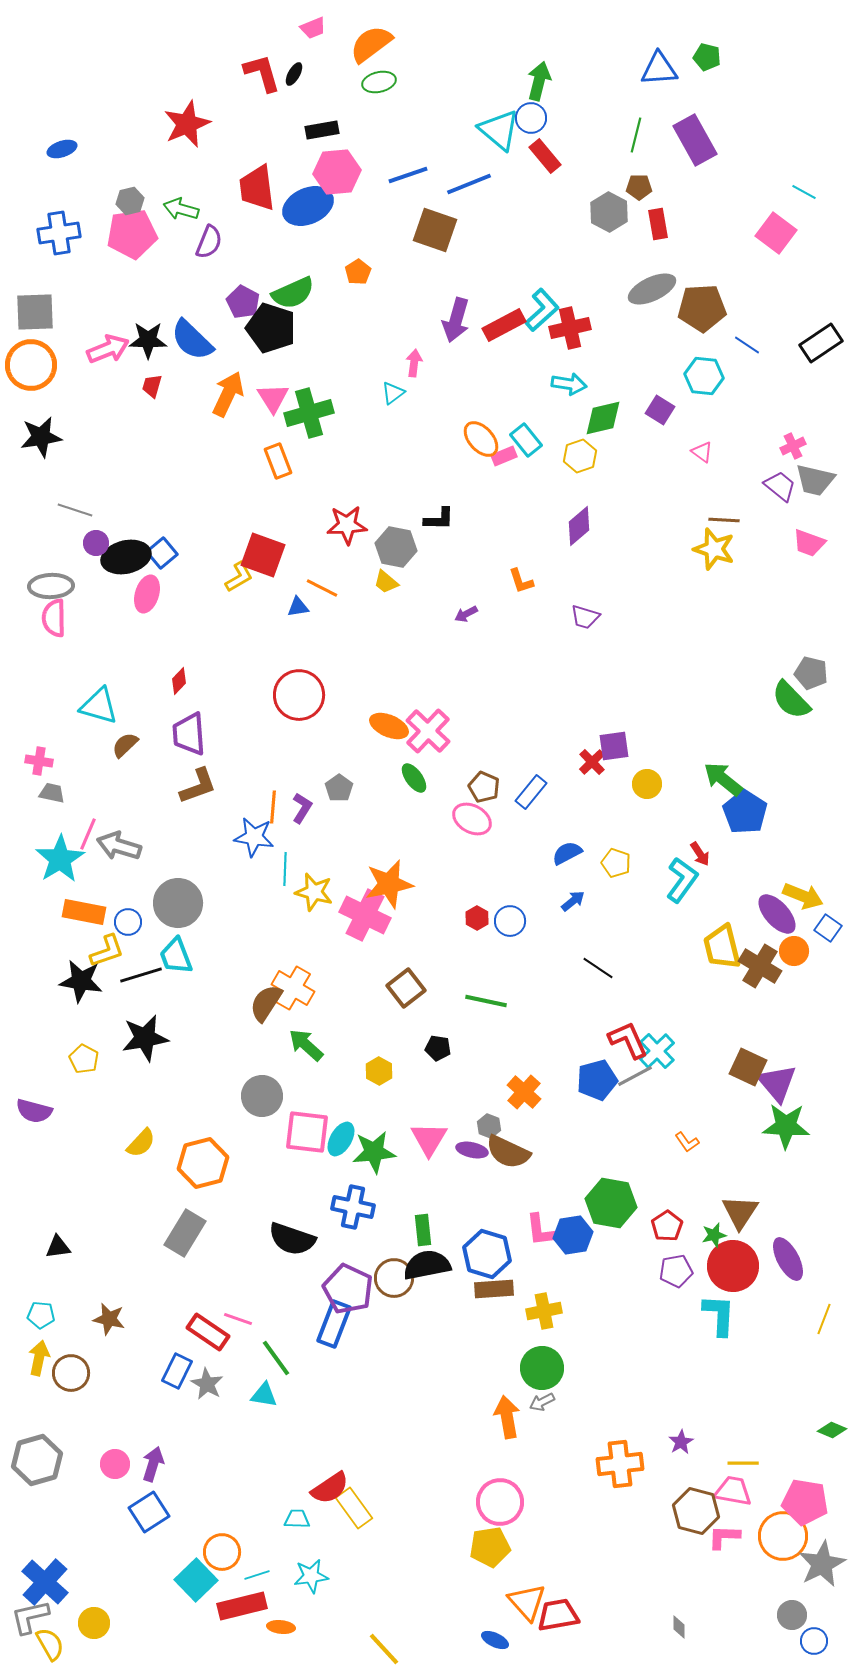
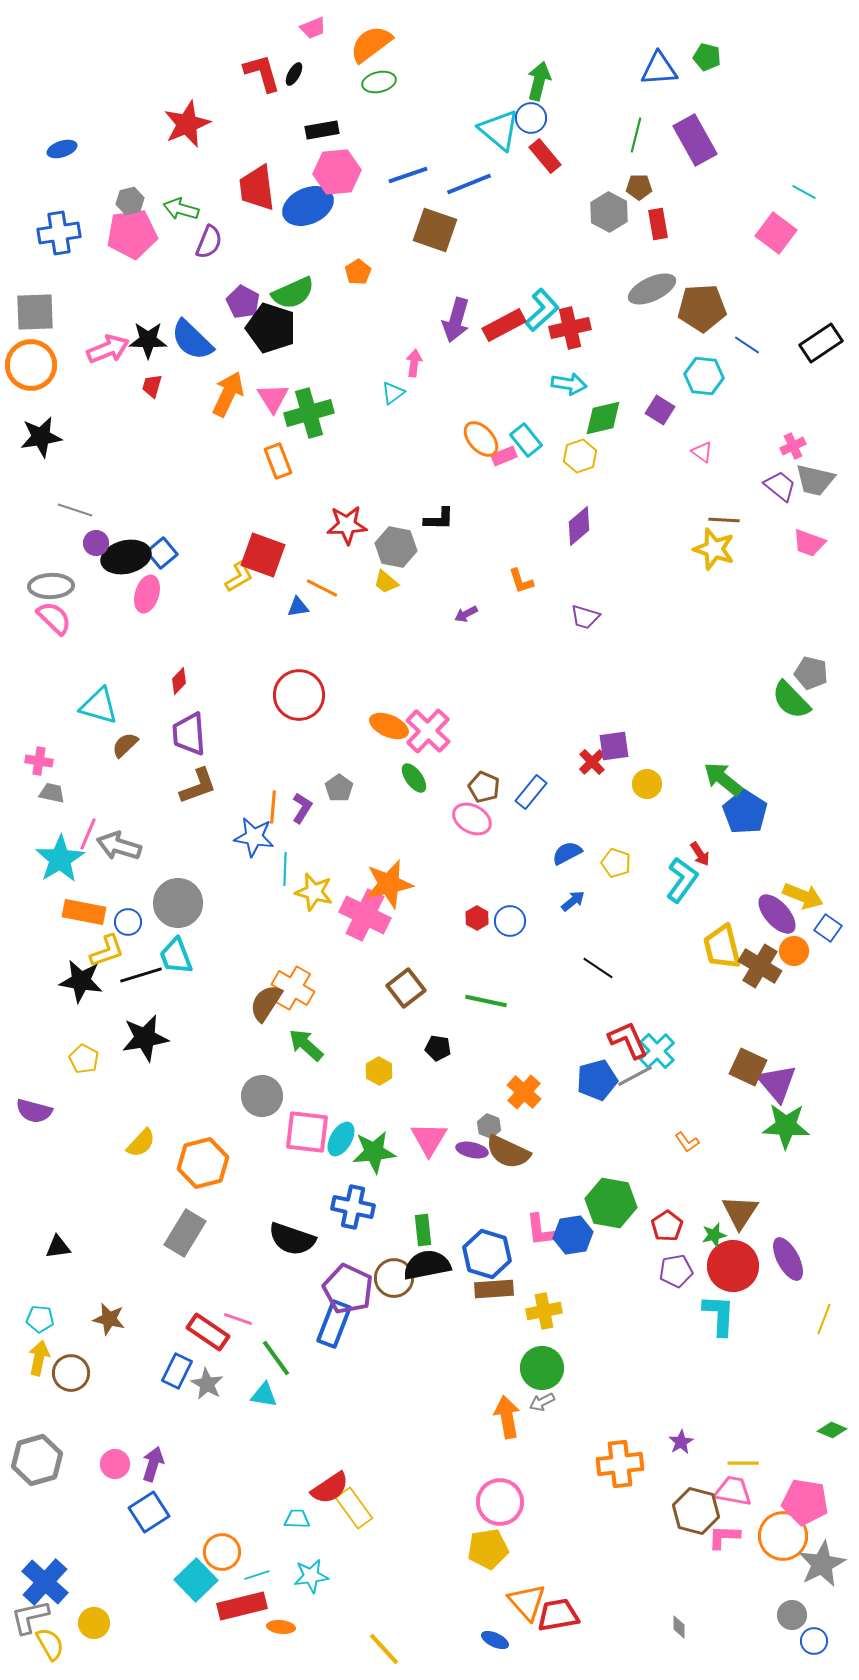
pink semicircle at (54, 618): rotated 135 degrees clockwise
cyan pentagon at (41, 1315): moved 1 px left, 4 px down
yellow pentagon at (490, 1547): moved 2 px left, 2 px down
